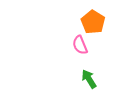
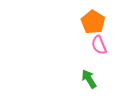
pink semicircle: moved 19 px right
